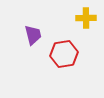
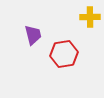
yellow cross: moved 4 px right, 1 px up
